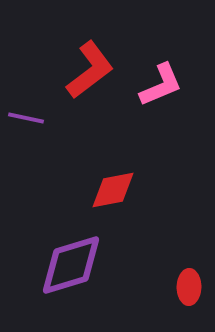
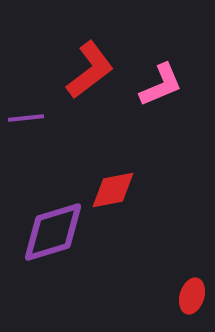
purple line: rotated 18 degrees counterclockwise
purple diamond: moved 18 px left, 33 px up
red ellipse: moved 3 px right, 9 px down; rotated 16 degrees clockwise
